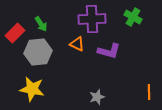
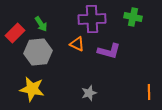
green cross: rotated 18 degrees counterclockwise
gray star: moved 8 px left, 4 px up
